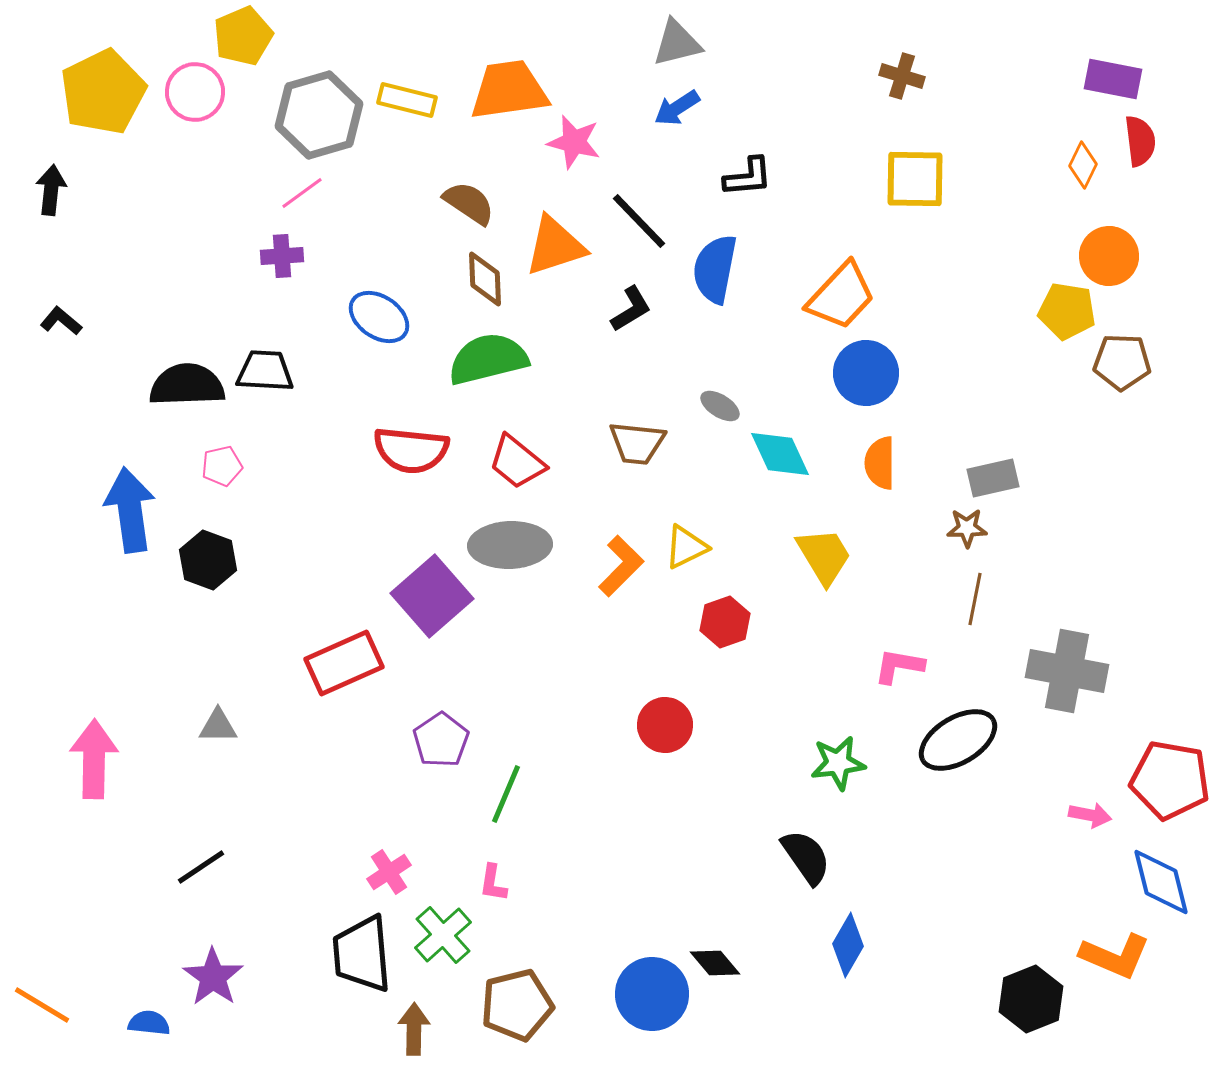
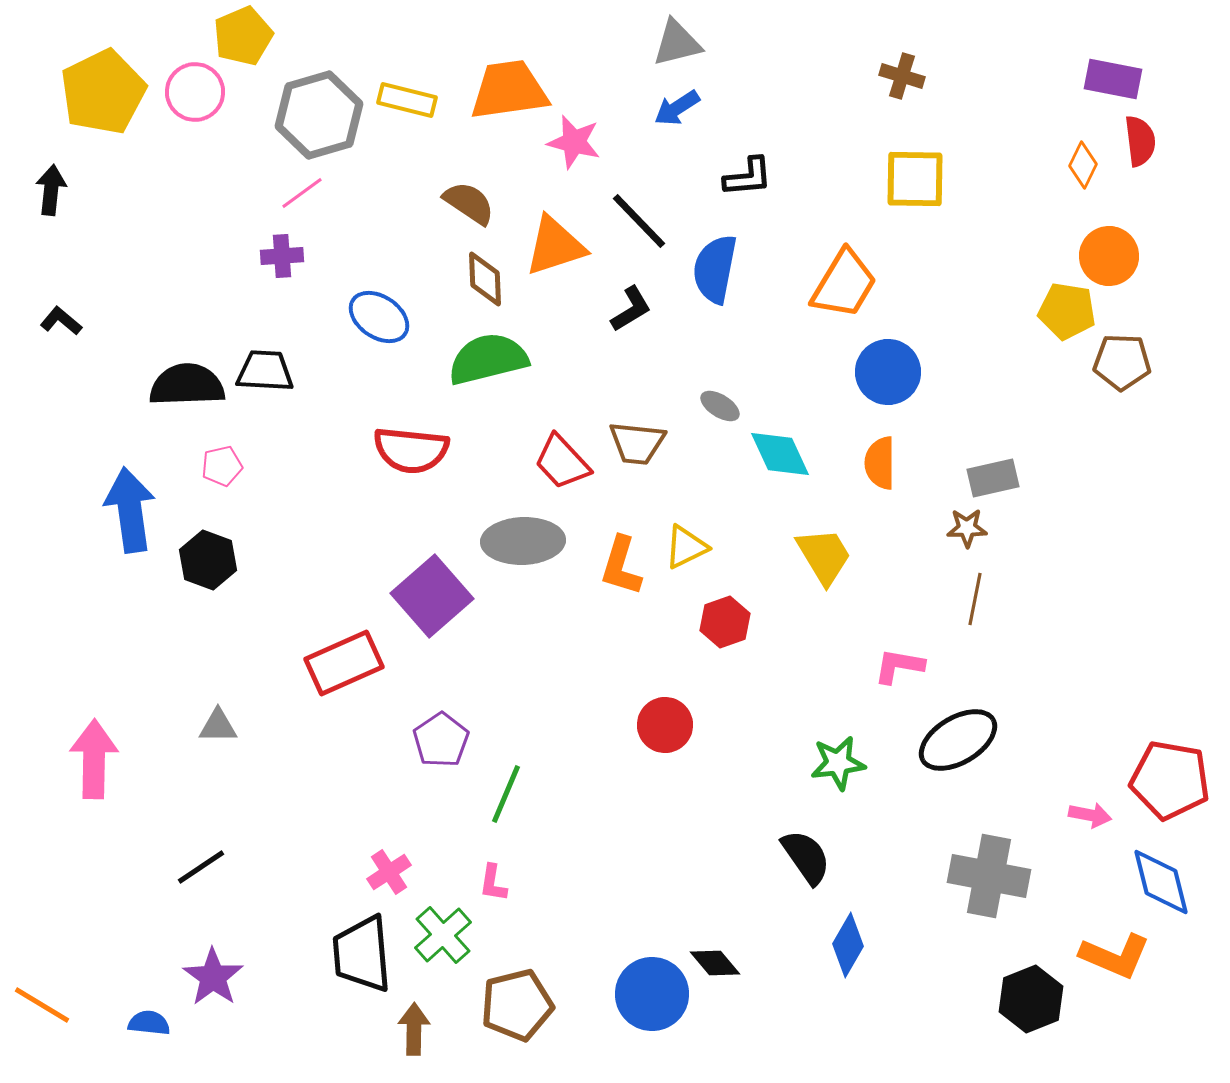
orange trapezoid at (841, 296): moved 3 px right, 12 px up; rotated 12 degrees counterclockwise
blue circle at (866, 373): moved 22 px right, 1 px up
red trapezoid at (517, 462): moved 45 px right; rotated 8 degrees clockwise
gray ellipse at (510, 545): moved 13 px right, 4 px up
orange L-shape at (621, 566): rotated 152 degrees clockwise
gray cross at (1067, 671): moved 78 px left, 205 px down
